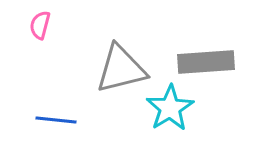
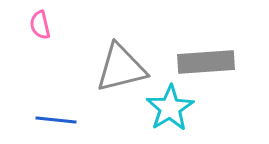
pink semicircle: rotated 28 degrees counterclockwise
gray triangle: moved 1 px up
